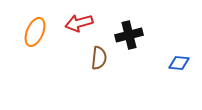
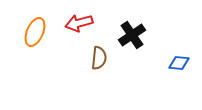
black cross: moved 3 px right; rotated 20 degrees counterclockwise
